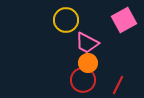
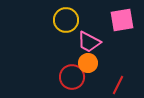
pink square: moved 2 px left; rotated 20 degrees clockwise
pink trapezoid: moved 2 px right, 1 px up
red circle: moved 11 px left, 3 px up
